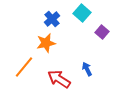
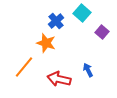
blue cross: moved 4 px right, 2 px down
orange star: rotated 30 degrees clockwise
blue arrow: moved 1 px right, 1 px down
red arrow: rotated 20 degrees counterclockwise
